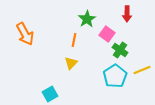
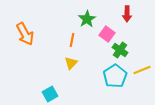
orange line: moved 2 px left
